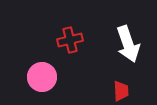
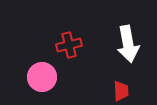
red cross: moved 1 px left, 5 px down
white arrow: rotated 9 degrees clockwise
